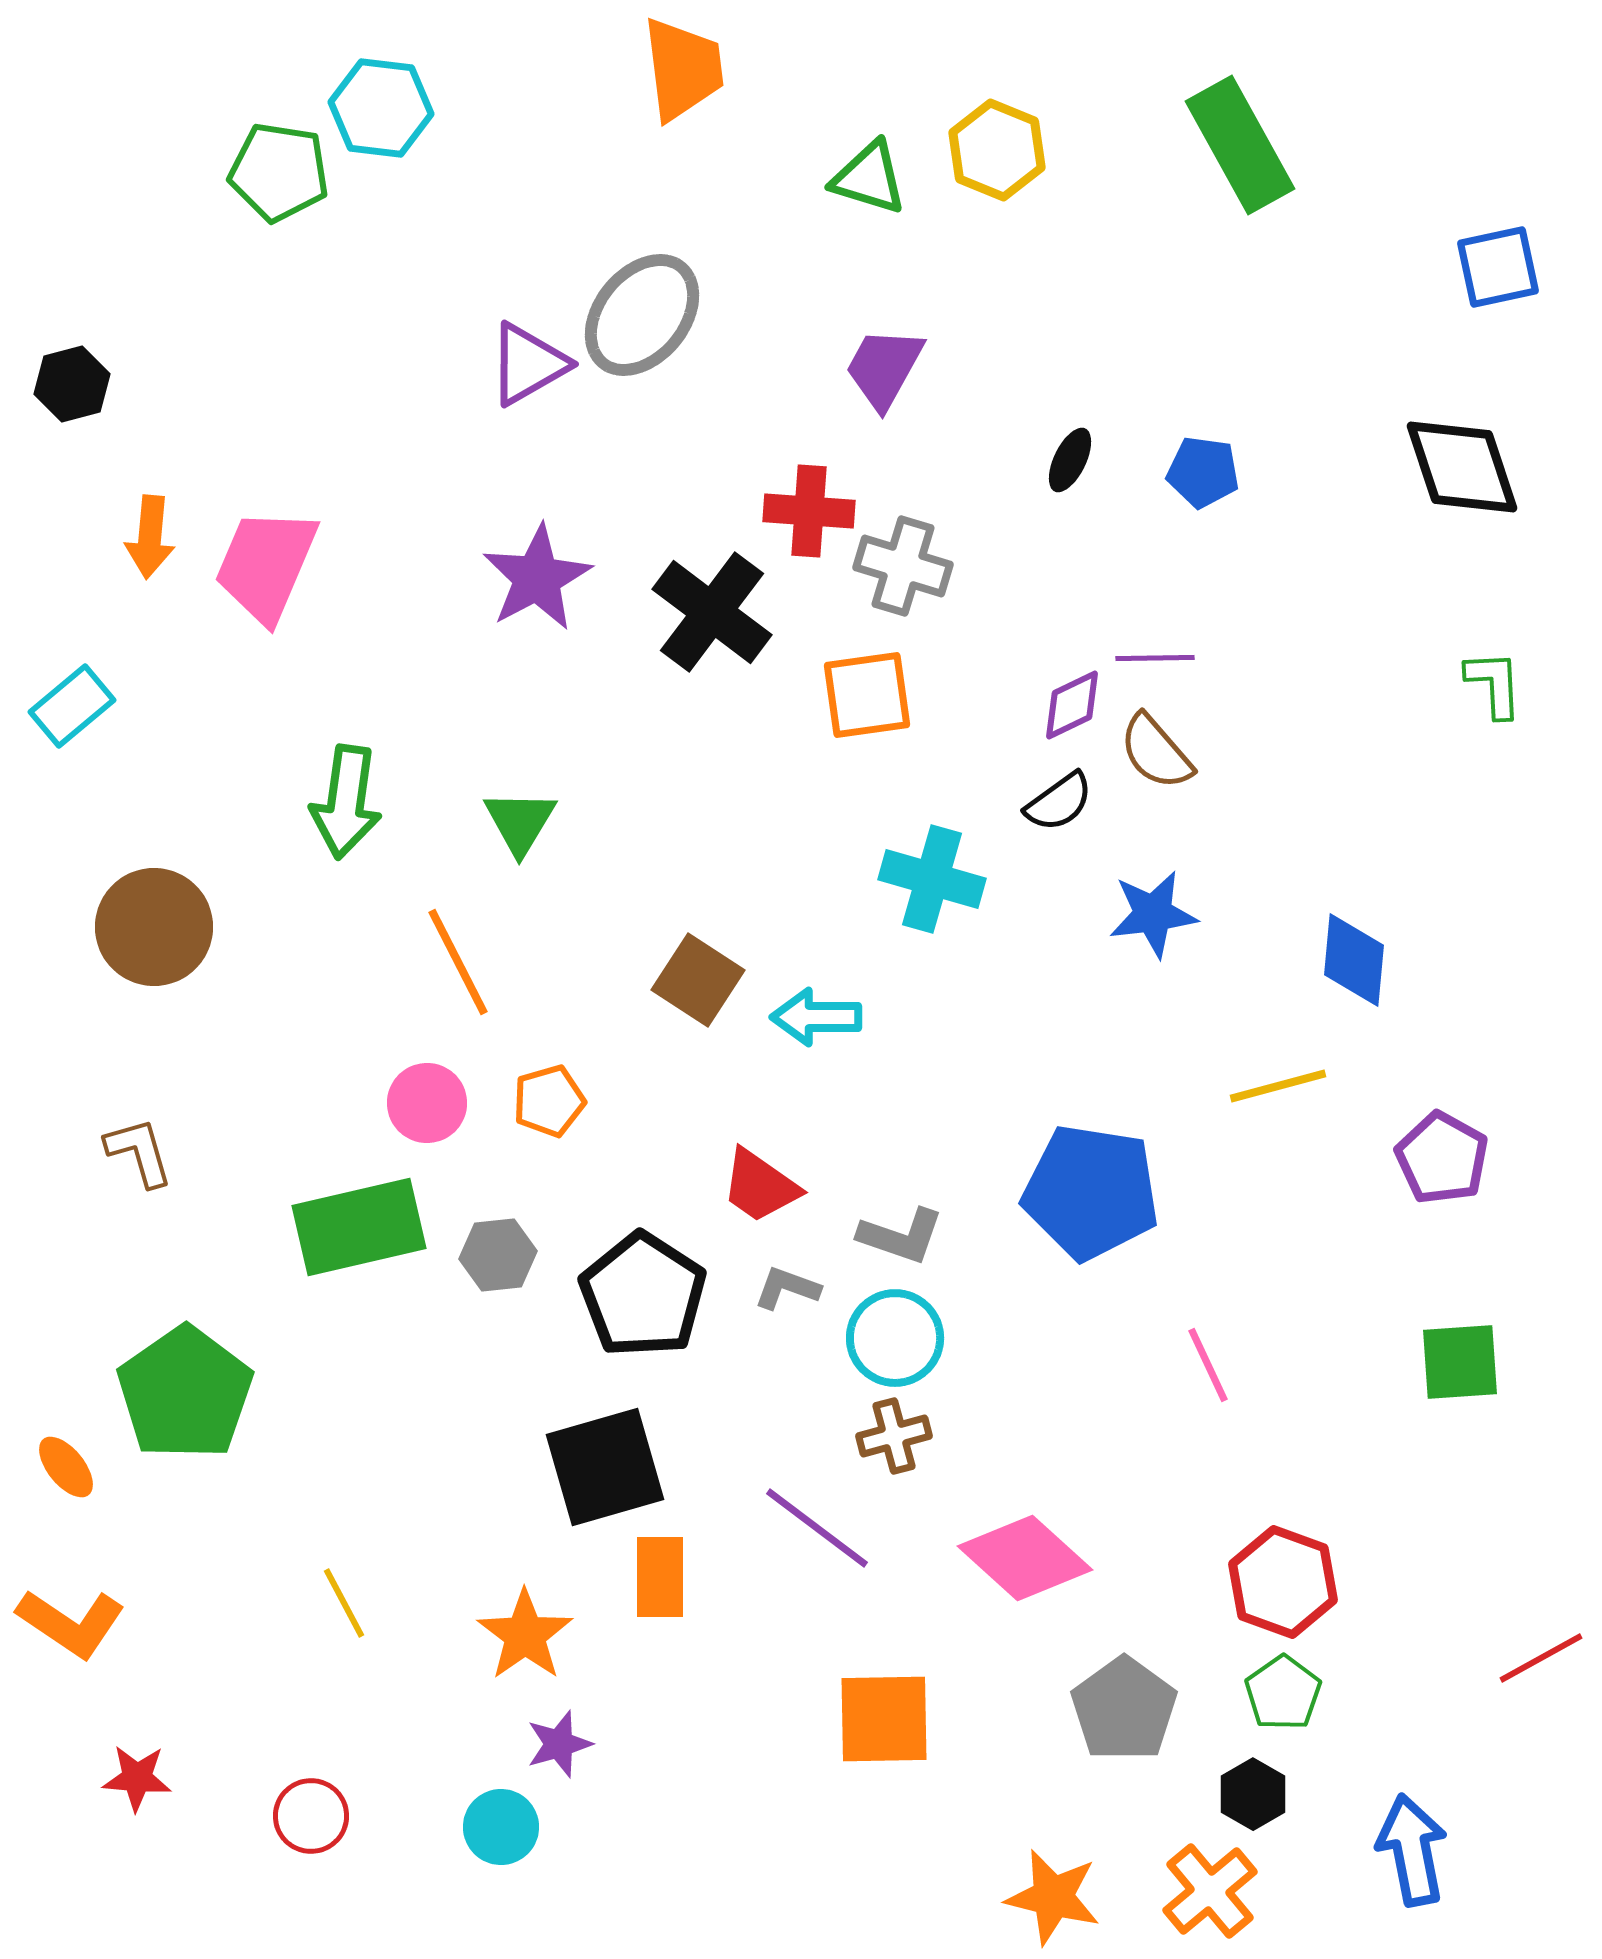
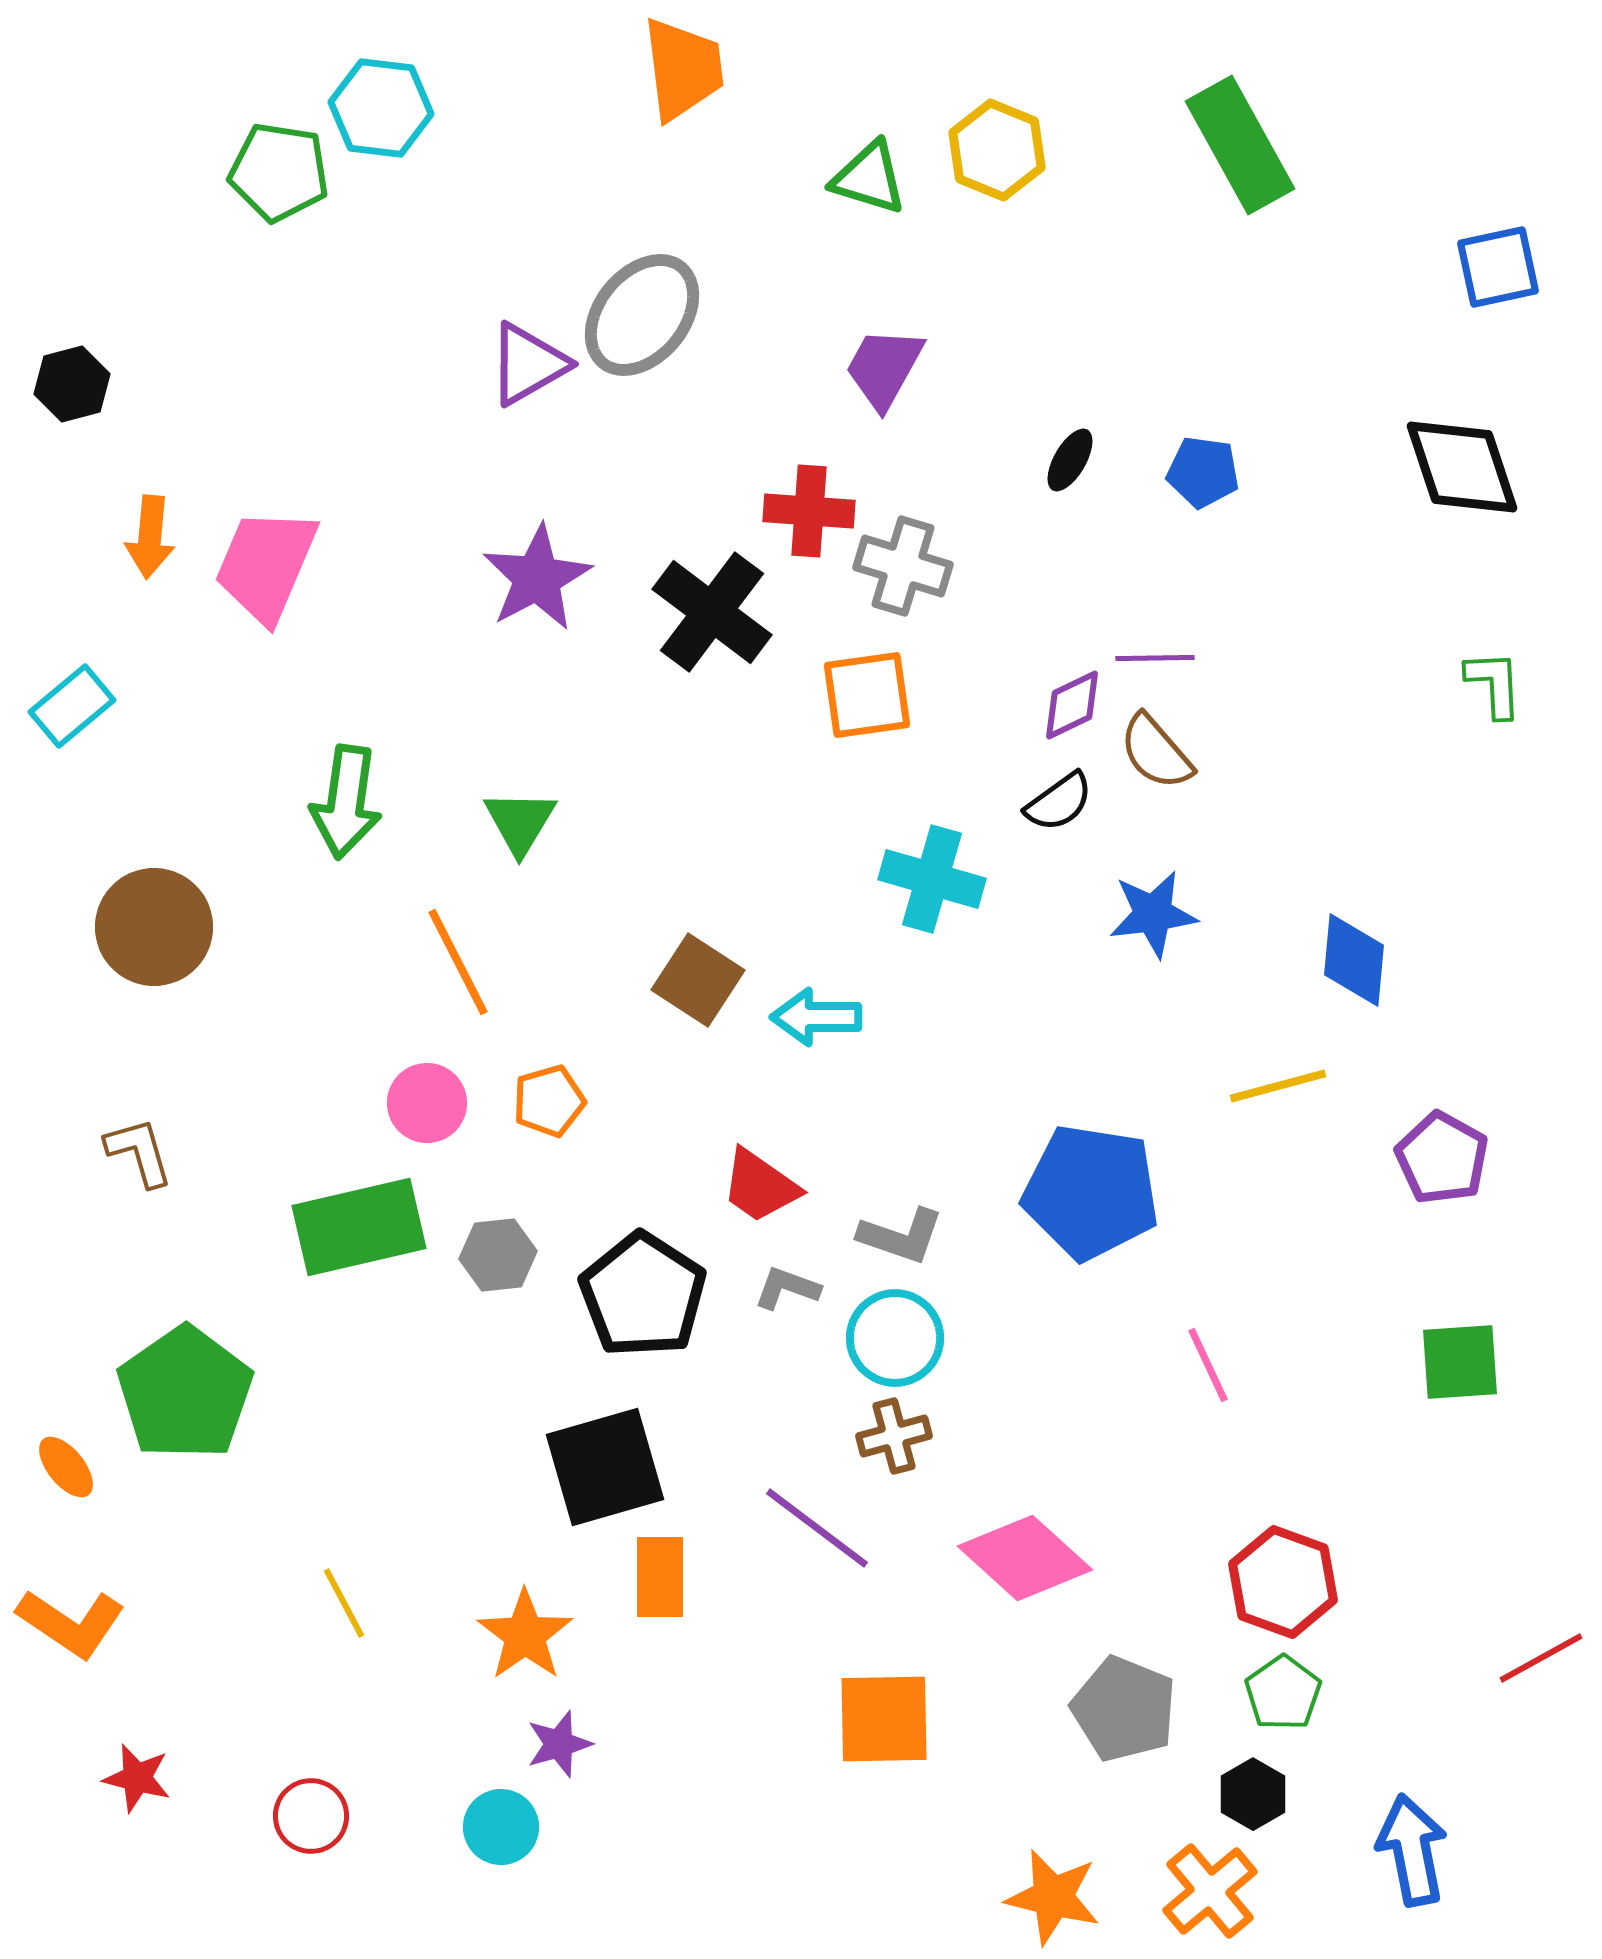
black ellipse at (1070, 460): rotated 4 degrees clockwise
gray pentagon at (1124, 1709): rotated 14 degrees counterclockwise
red star at (137, 1778): rotated 10 degrees clockwise
